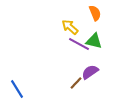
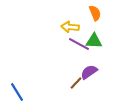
yellow arrow: rotated 36 degrees counterclockwise
green triangle: rotated 12 degrees counterclockwise
purple semicircle: moved 1 px left
blue line: moved 3 px down
